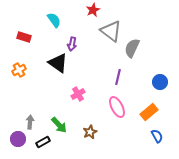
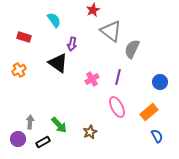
gray semicircle: moved 1 px down
pink cross: moved 14 px right, 15 px up
